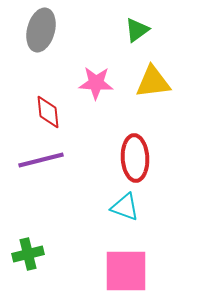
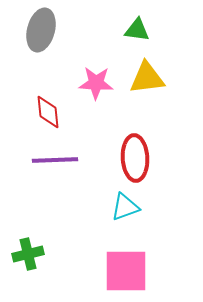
green triangle: rotated 44 degrees clockwise
yellow triangle: moved 6 px left, 4 px up
purple line: moved 14 px right; rotated 12 degrees clockwise
cyan triangle: rotated 40 degrees counterclockwise
